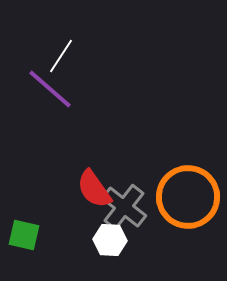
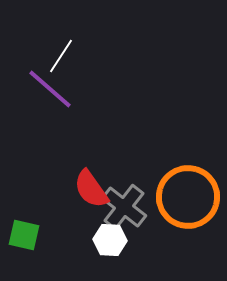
red semicircle: moved 3 px left
